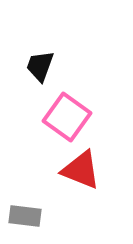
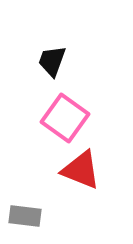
black trapezoid: moved 12 px right, 5 px up
pink square: moved 2 px left, 1 px down
